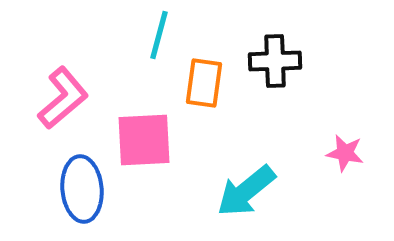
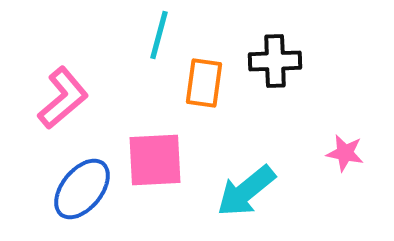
pink square: moved 11 px right, 20 px down
blue ellipse: rotated 44 degrees clockwise
